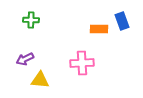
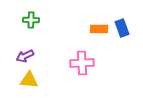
blue rectangle: moved 7 px down
purple arrow: moved 3 px up
yellow triangle: moved 11 px left
